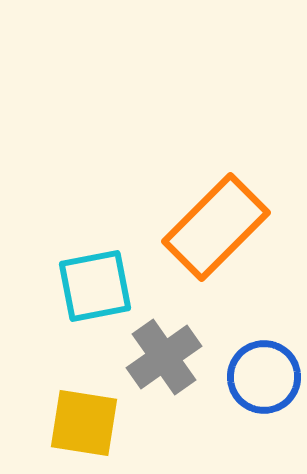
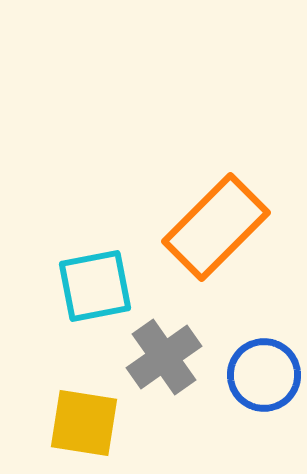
blue circle: moved 2 px up
